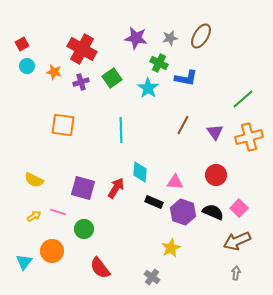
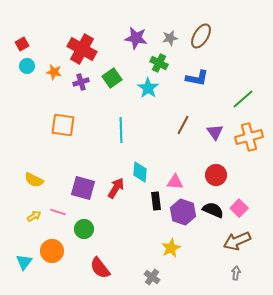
blue L-shape: moved 11 px right
black rectangle: moved 2 px right, 1 px up; rotated 60 degrees clockwise
black semicircle: moved 2 px up
